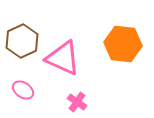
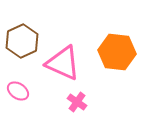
orange hexagon: moved 6 px left, 8 px down
pink triangle: moved 5 px down
pink ellipse: moved 5 px left, 1 px down
